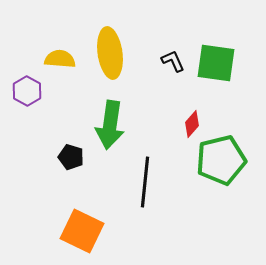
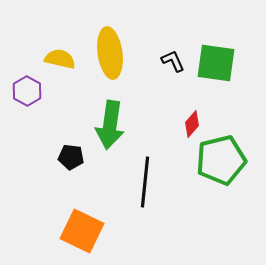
yellow semicircle: rotated 8 degrees clockwise
black pentagon: rotated 10 degrees counterclockwise
